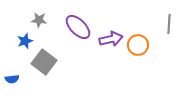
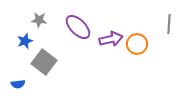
orange circle: moved 1 px left, 1 px up
blue semicircle: moved 6 px right, 5 px down
